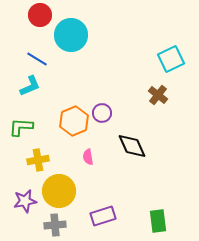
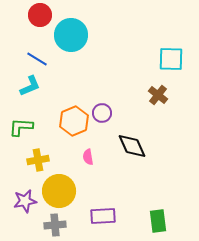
cyan square: rotated 28 degrees clockwise
purple rectangle: rotated 15 degrees clockwise
